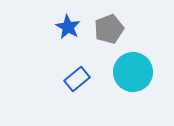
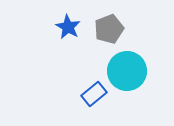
cyan circle: moved 6 px left, 1 px up
blue rectangle: moved 17 px right, 15 px down
